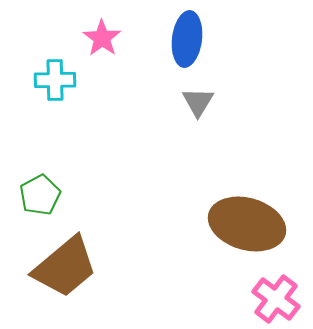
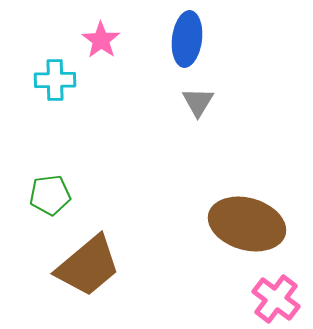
pink star: moved 1 px left, 2 px down
green pentagon: moved 10 px right; rotated 21 degrees clockwise
brown trapezoid: moved 23 px right, 1 px up
